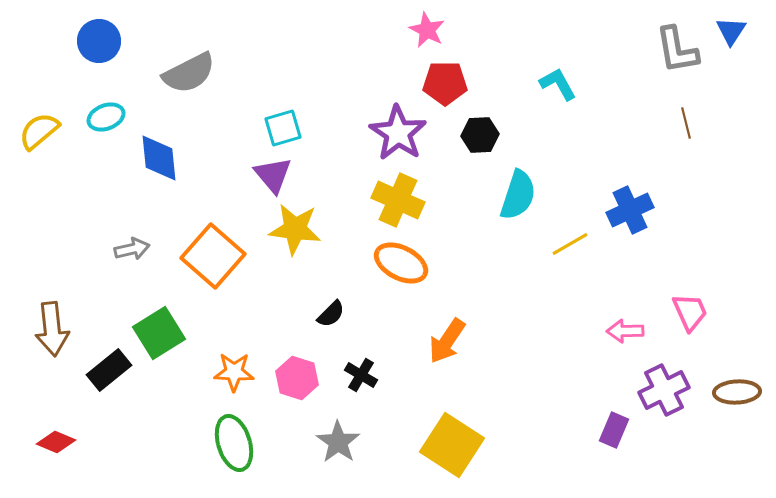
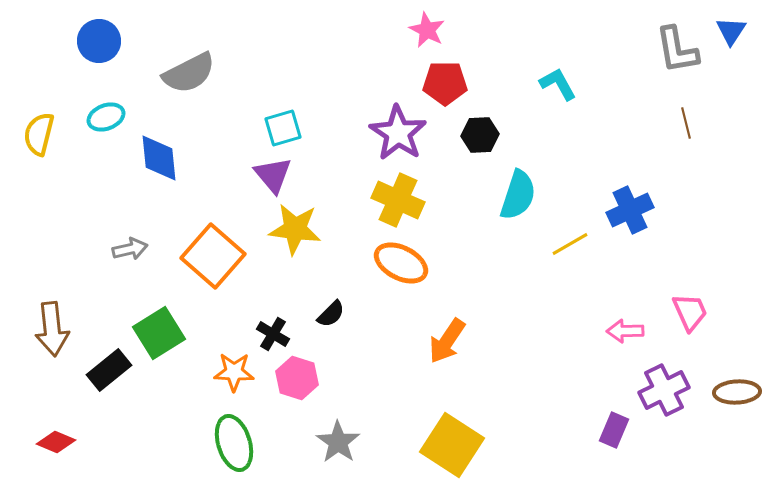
yellow semicircle: moved 3 px down; rotated 36 degrees counterclockwise
gray arrow: moved 2 px left
black cross: moved 88 px left, 41 px up
